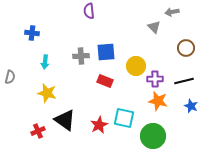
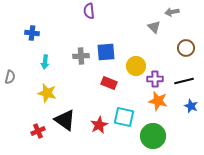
red rectangle: moved 4 px right, 2 px down
cyan square: moved 1 px up
